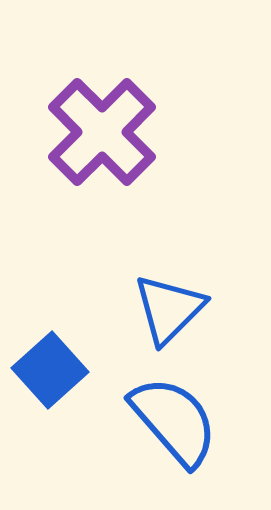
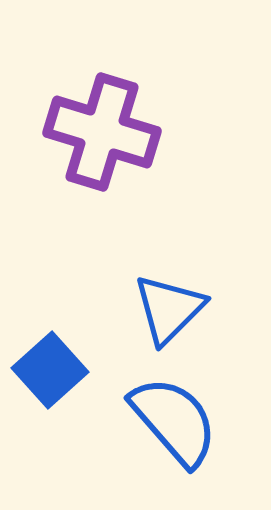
purple cross: rotated 28 degrees counterclockwise
